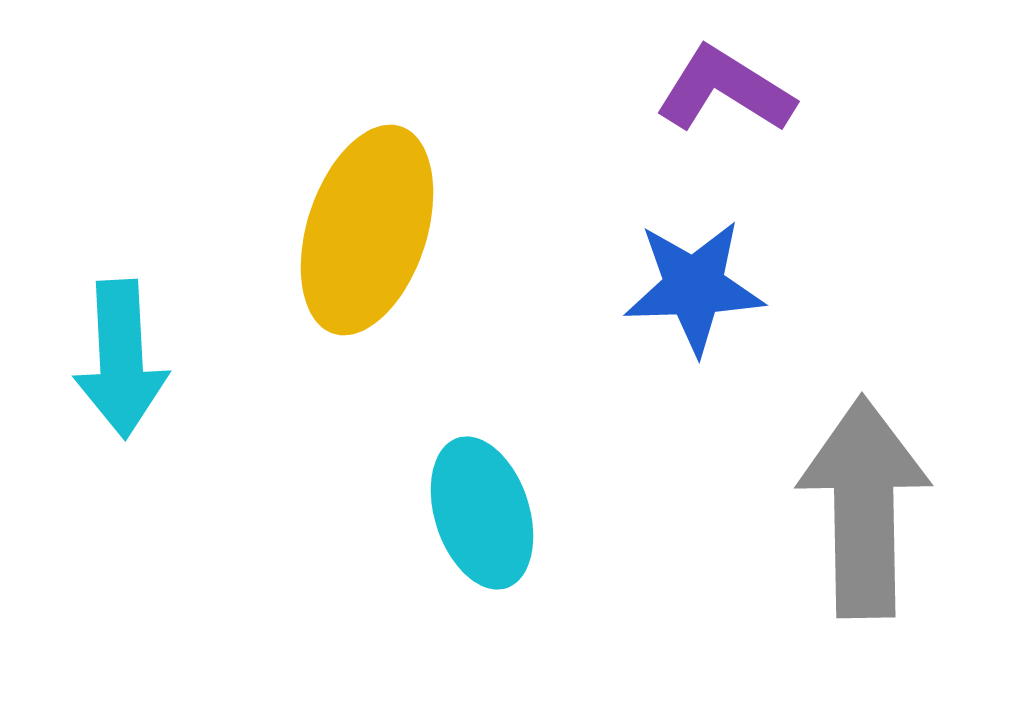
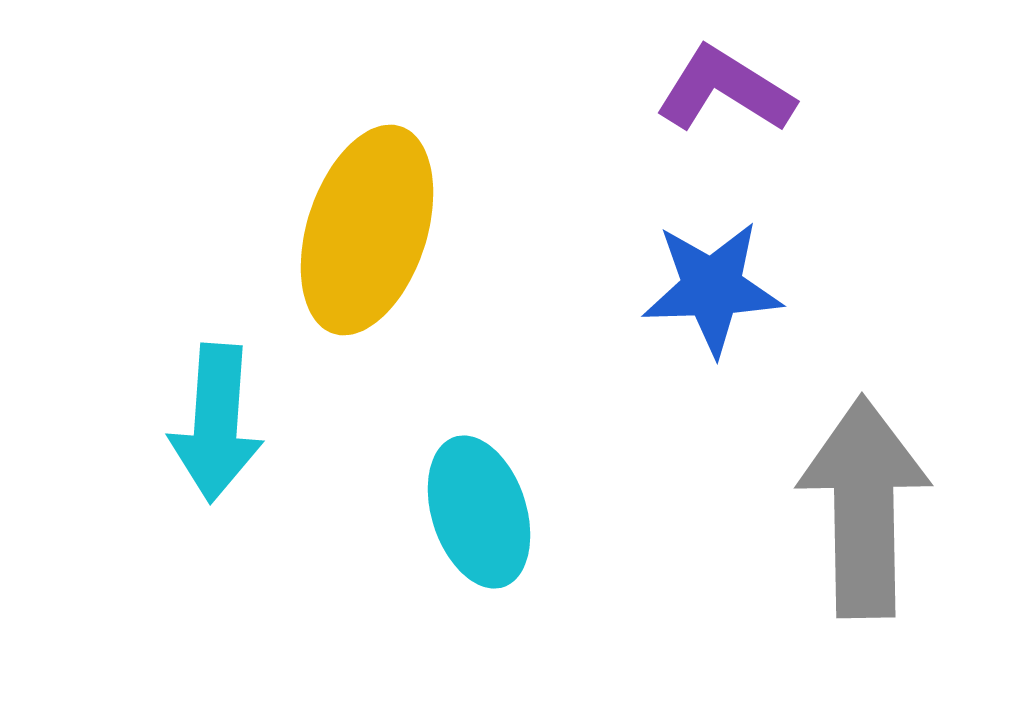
blue star: moved 18 px right, 1 px down
cyan arrow: moved 95 px right, 64 px down; rotated 7 degrees clockwise
cyan ellipse: moved 3 px left, 1 px up
